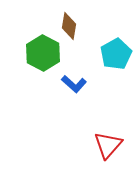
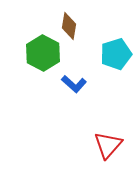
cyan pentagon: rotated 12 degrees clockwise
